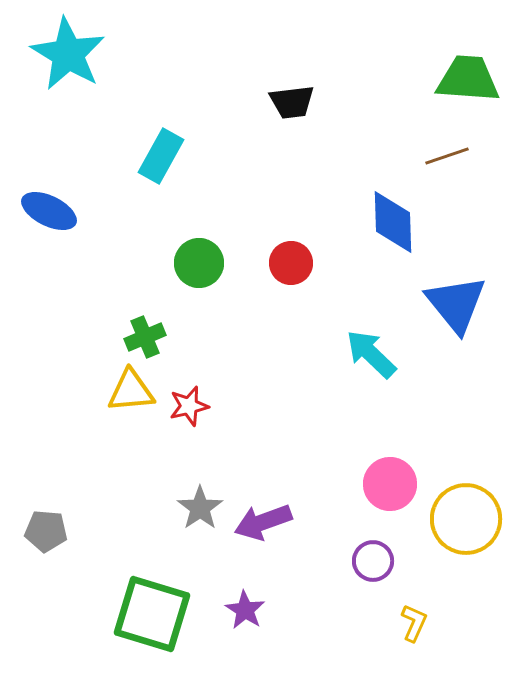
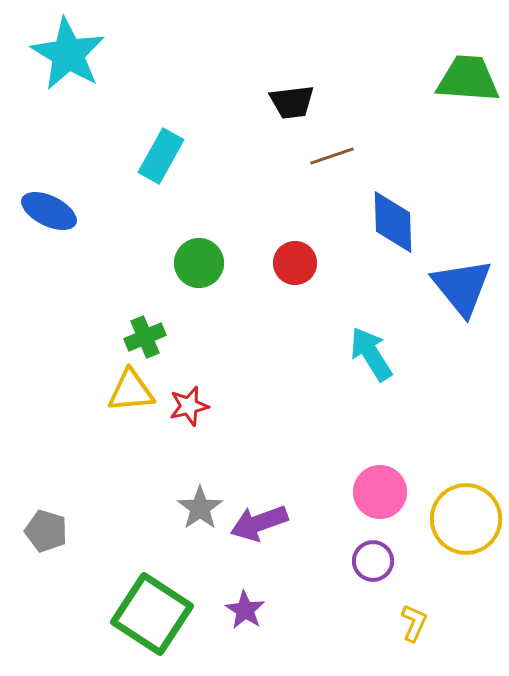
brown line: moved 115 px left
red circle: moved 4 px right
blue triangle: moved 6 px right, 17 px up
cyan arrow: rotated 14 degrees clockwise
pink circle: moved 10 px left, 8 px down
purple arrow: moved 4 px left, 1 px down
gray pentagon: rotated 12 degrees clockwise
green square: rotated 16 degrees clockwise
